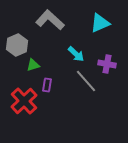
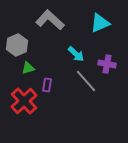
green triangle: moved 5 px left, 3 px down
